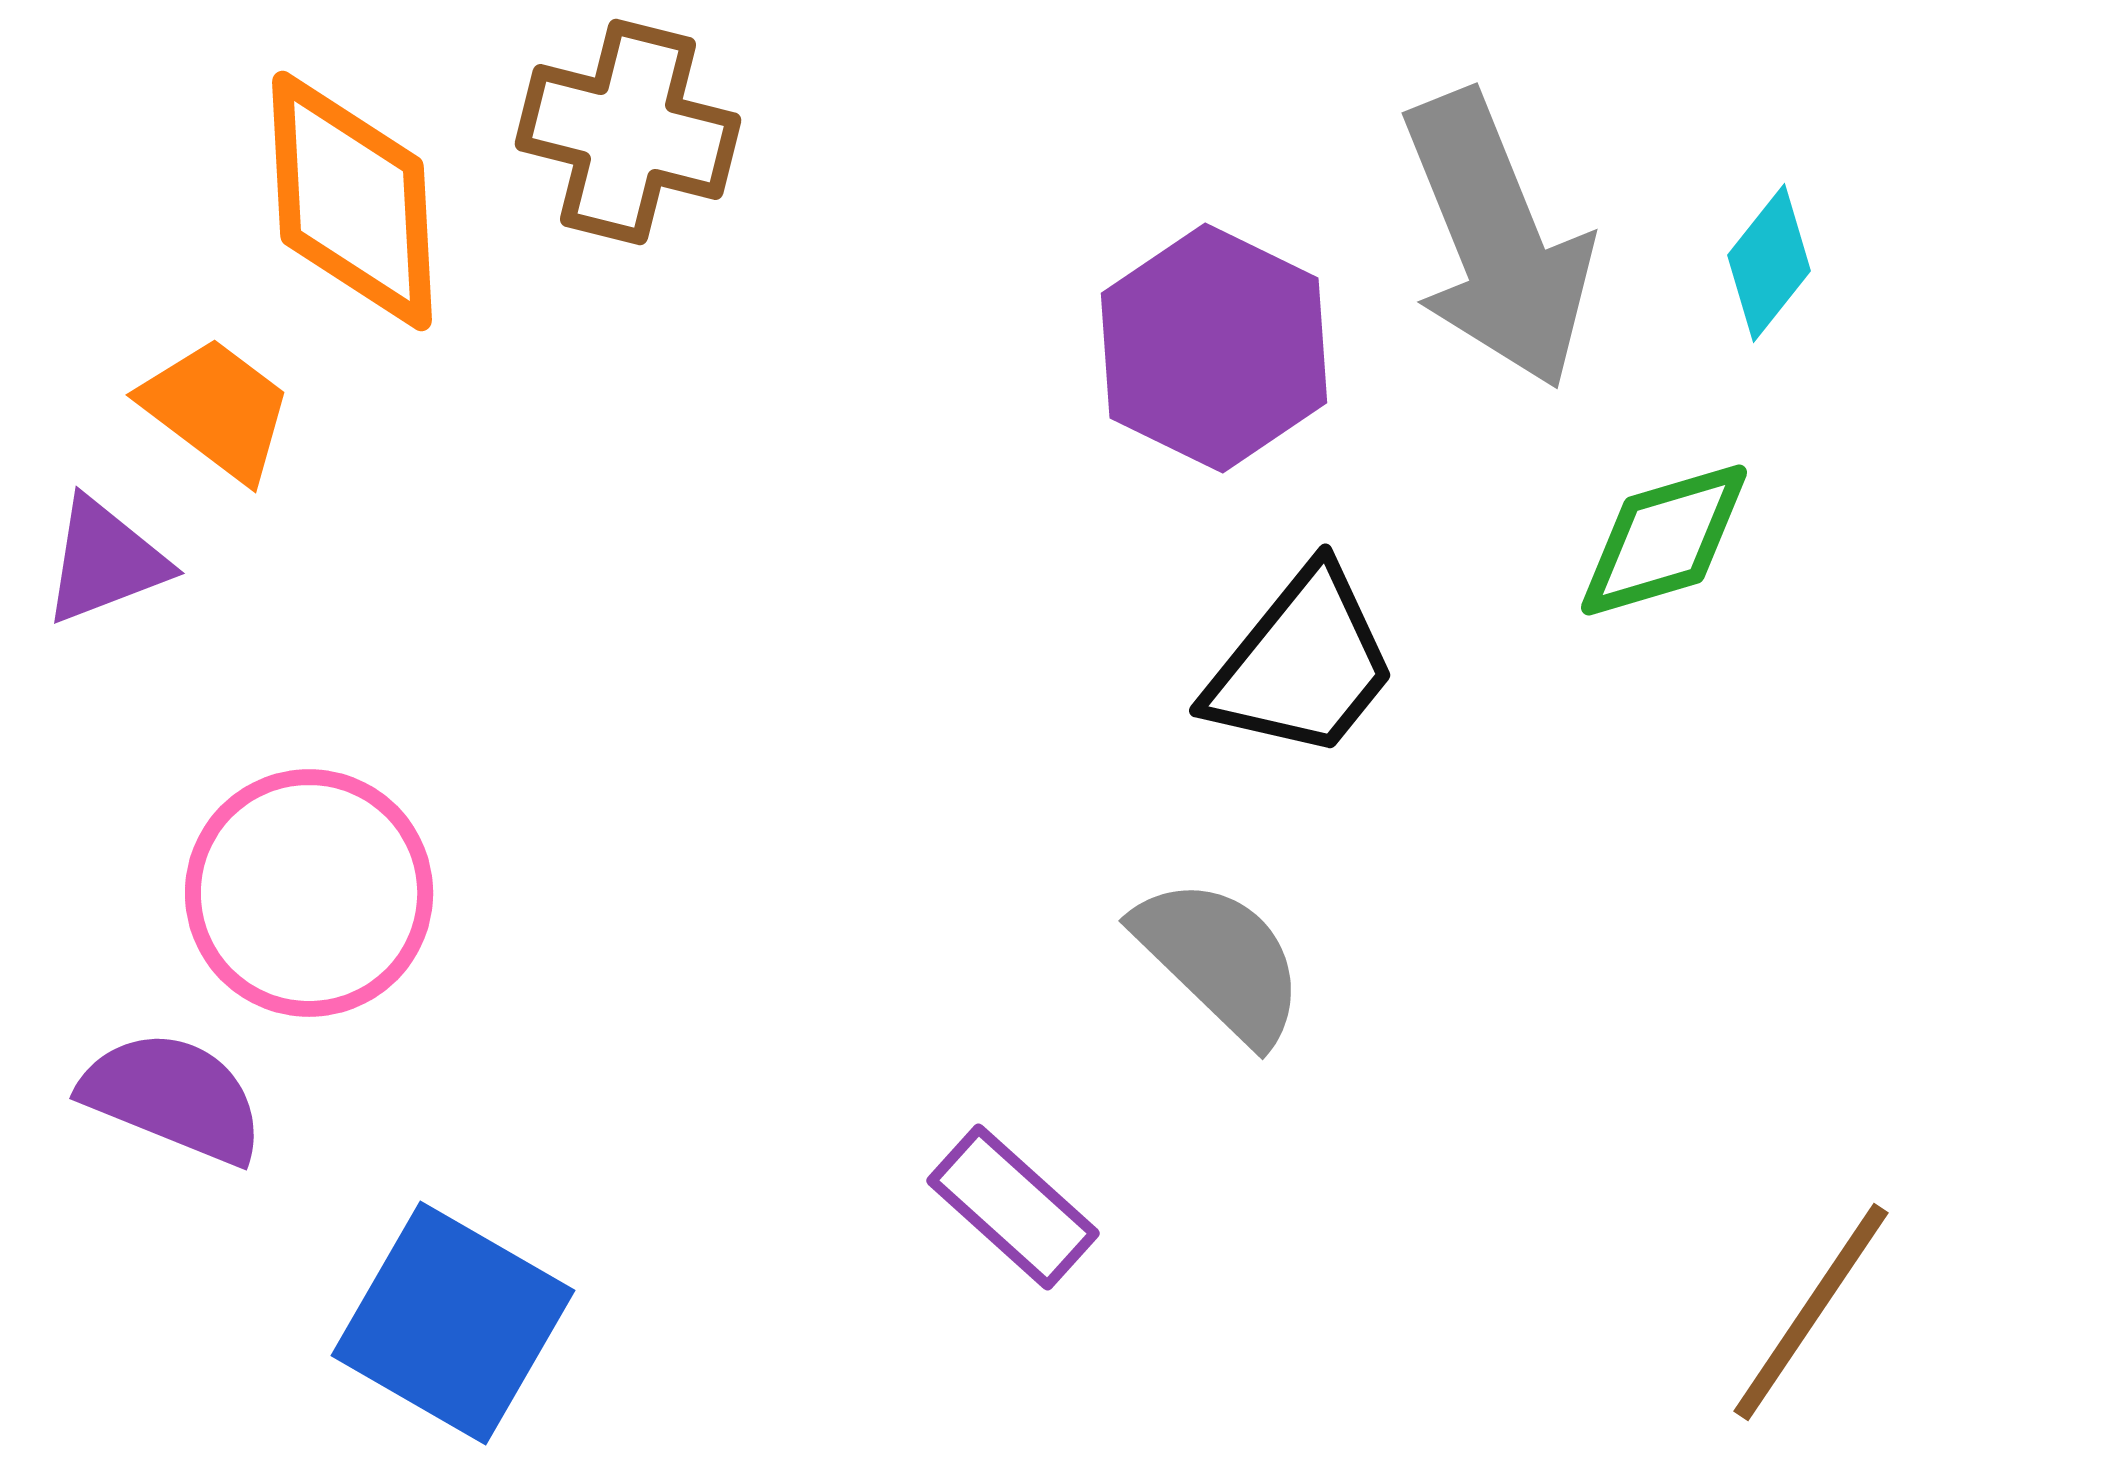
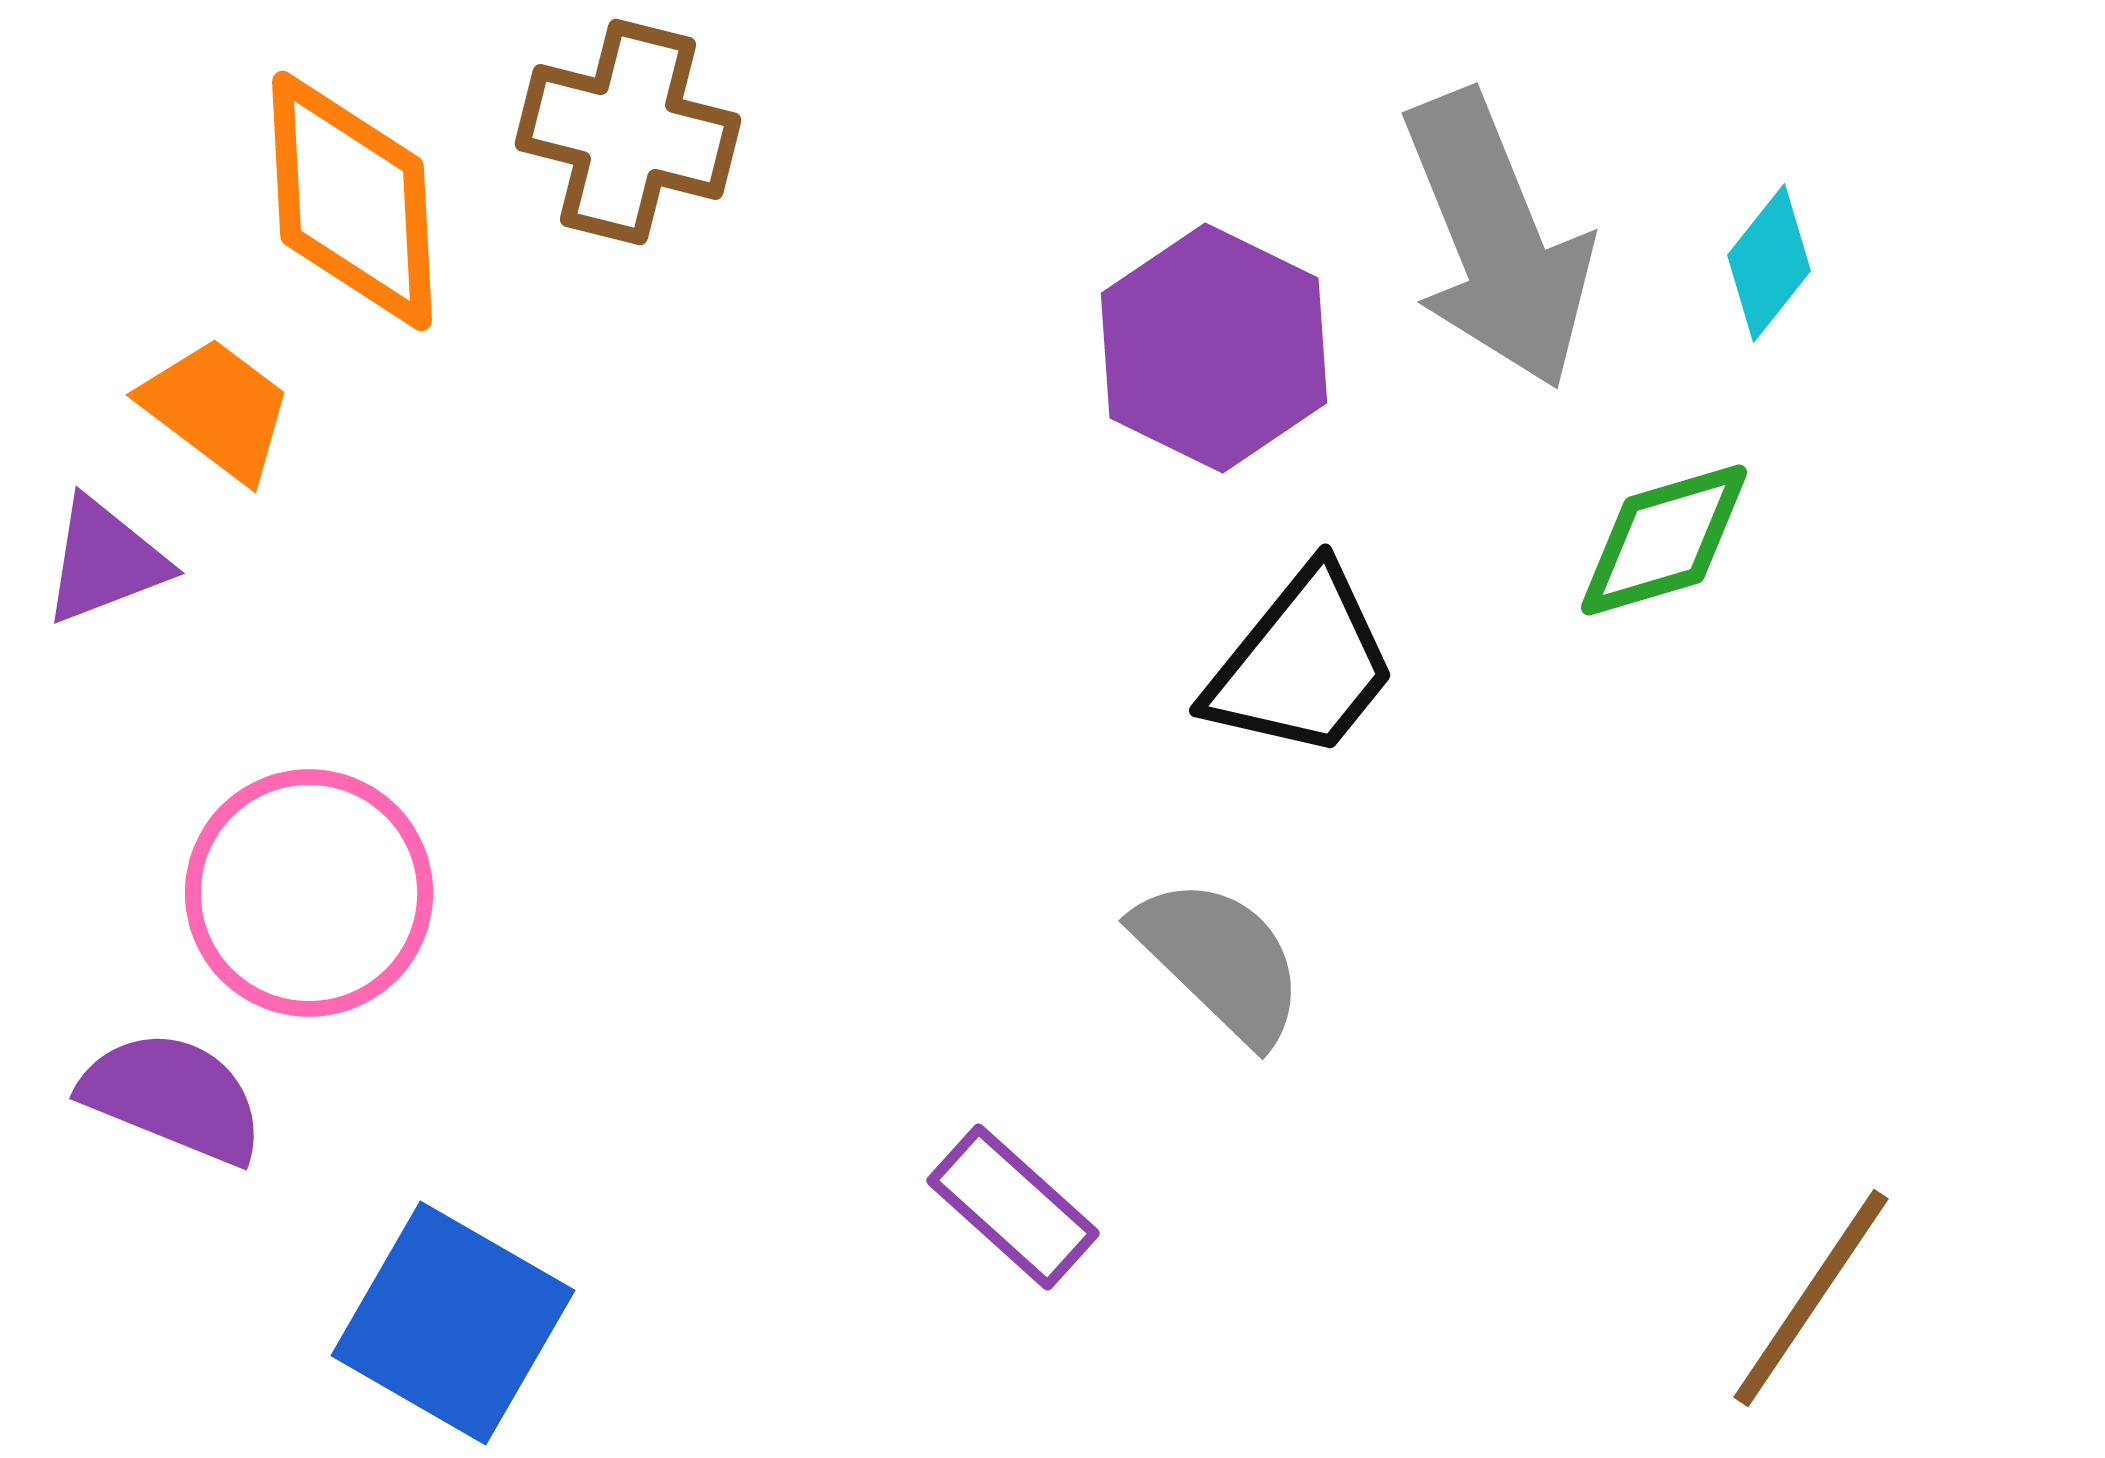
brown line: moved 14 px up
